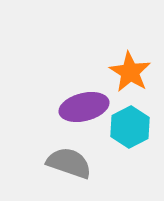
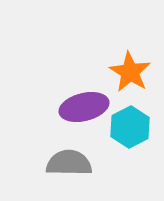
gray semicircle: rotated 18 degrees counterclockwise
